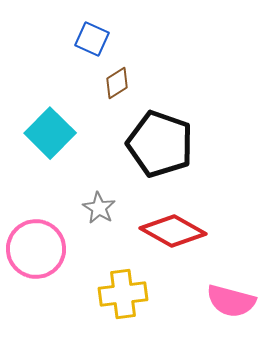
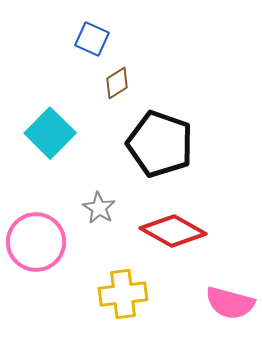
pink circle: moved 7 px up
pink semicircle: moved 1 px left, 2 px down
